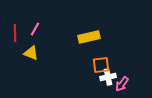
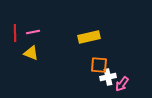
pink line: moved 2 px left, 3 px down; rotated 48 degrees clockwise
orange square: moved 2 px left; rotated 12 degrees clockwise
